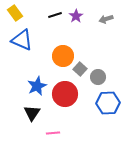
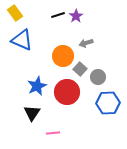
black line: moved 3 px right
gray arrow: moved 20 px left, 24 px down
red circle: moved 2 px right, 2 px up
